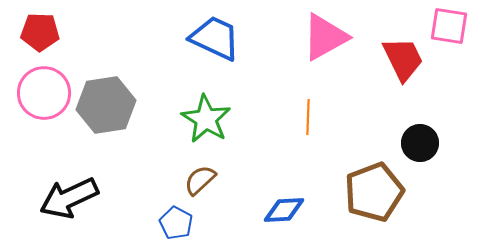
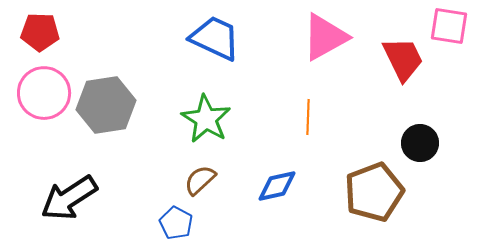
black arrow: rotated 8 degrees counterclockwise
blue diamond: moved 7 px left, 24 px up; rotated 9 degrees counterclockwise
